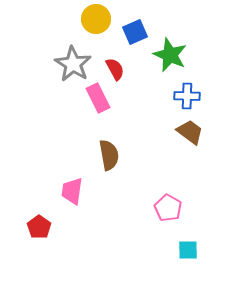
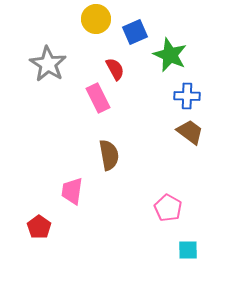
gray star: moved 25 px left
